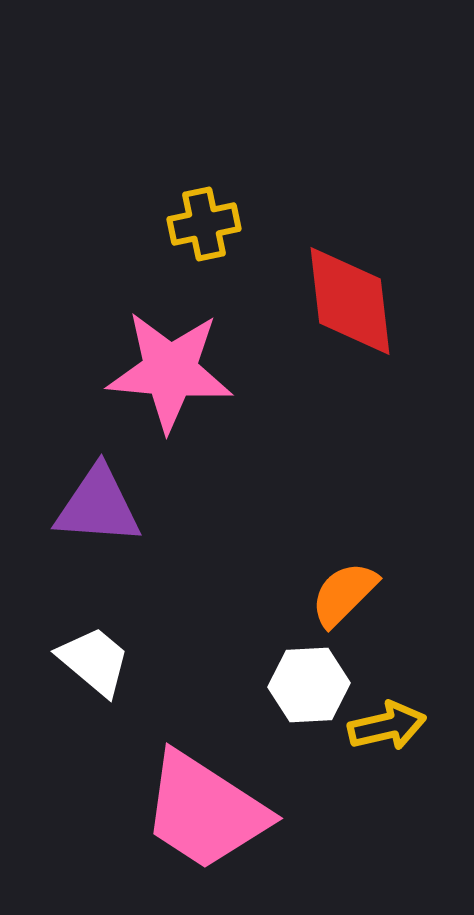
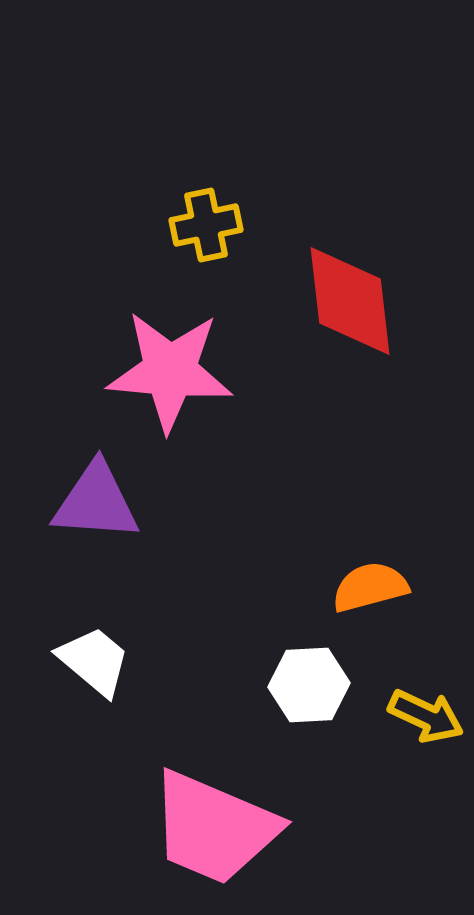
yellow cross: moved 2 px right, 1 px down
purple triangle: moved 2 px left, 4 px up
orange semicircle: moved 26 px right, 7 px up; rotated 30 degrees clockwise
yellow arrow: moved 39 px right, 10 px up; rotated 38 degrees clockwise
pink trapezoid: moved 9 px right, 17 px down; rotated 10 degrees counterclockwise
